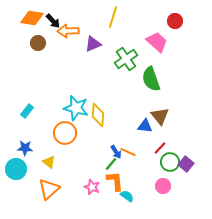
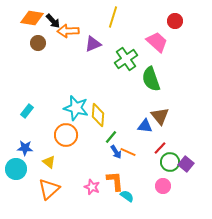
orange circle: moved 1 px right, 2 px down
green line: moved 27 px up
